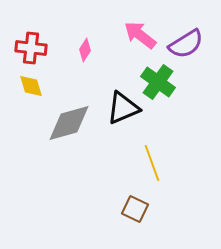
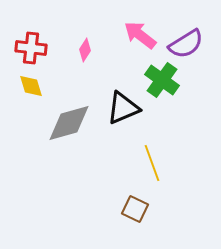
green cross: moved 4 px right, 2 px up
